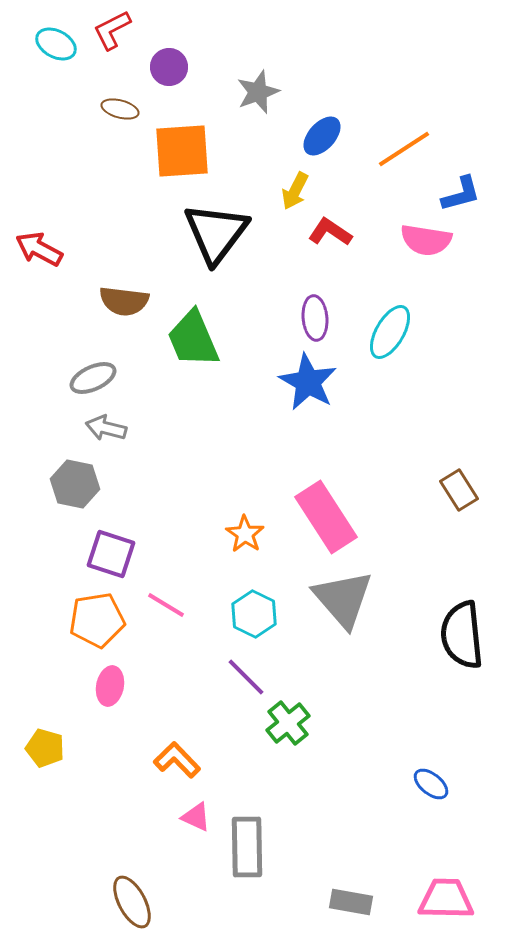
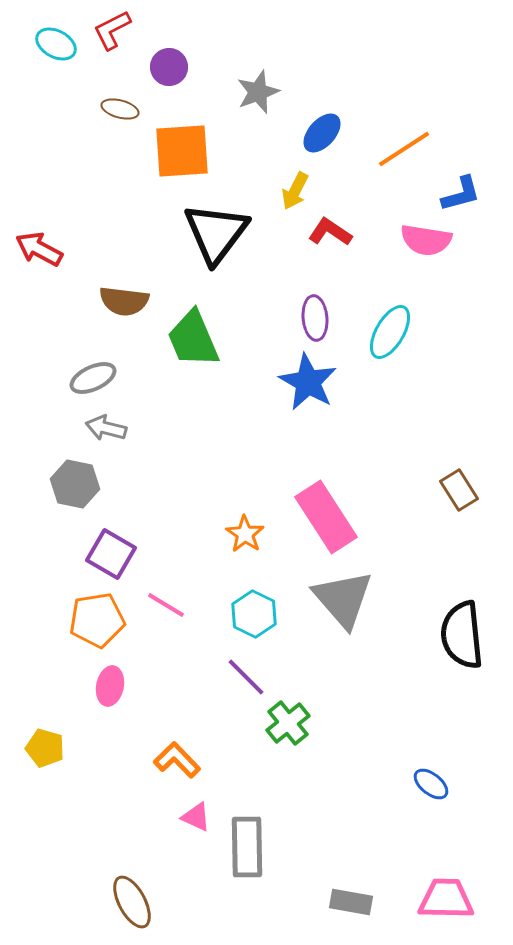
blue ellipse at (322, 136): moved 3 px up
purple square at (111, 554): rotated 12 degrees clockwise
